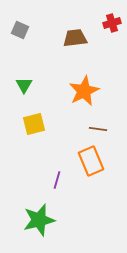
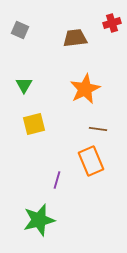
orange star: moved 1 px right, 2 px up
